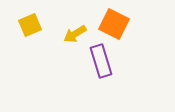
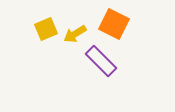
yellow square: moved 16 px right, 4 px down
purple rectangle: rotated 28 degrees counterclockwise
